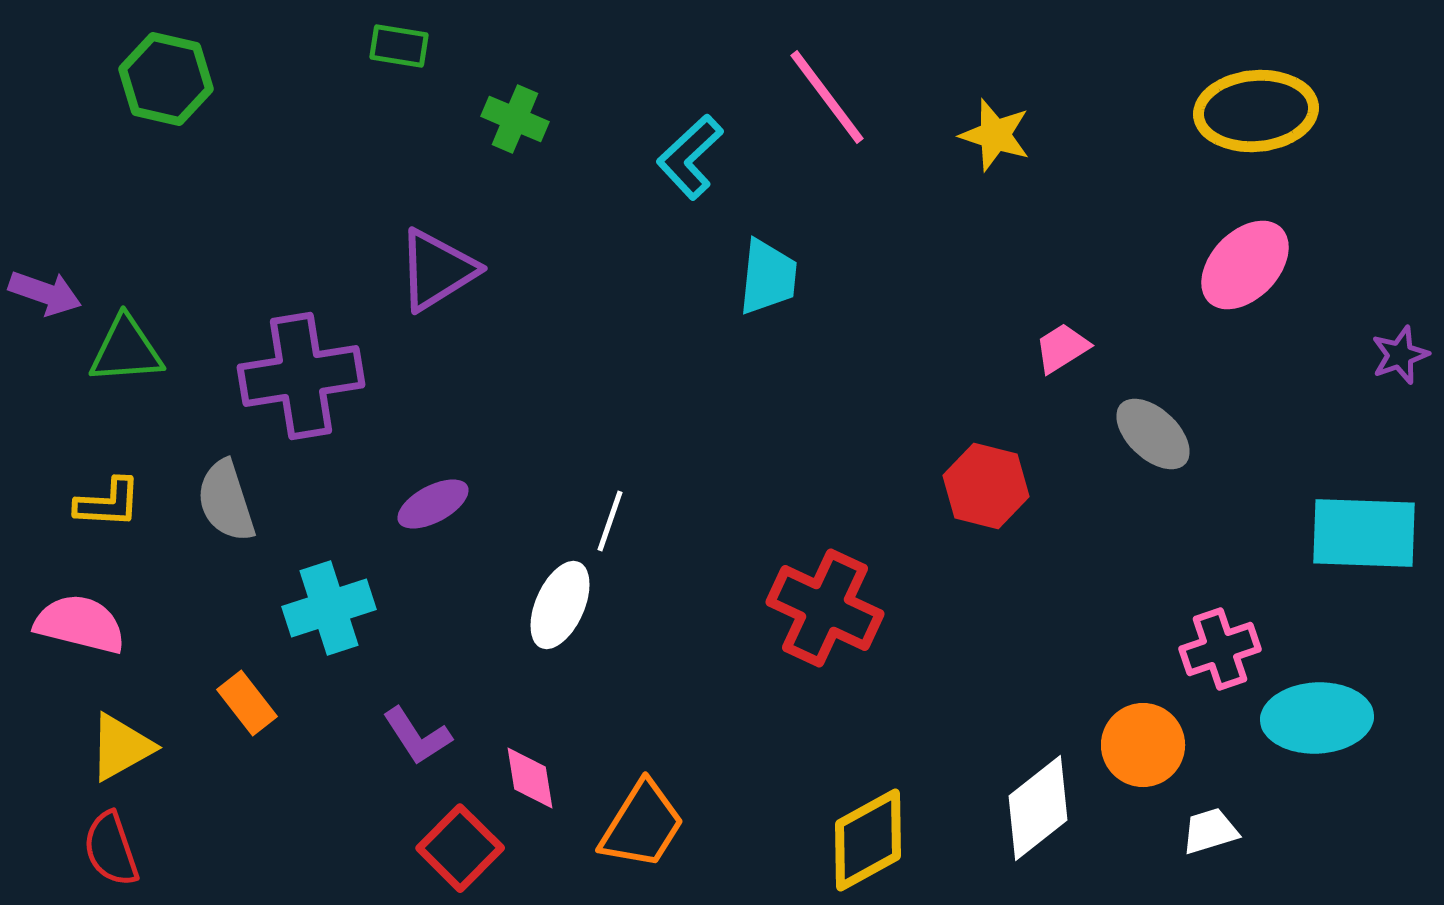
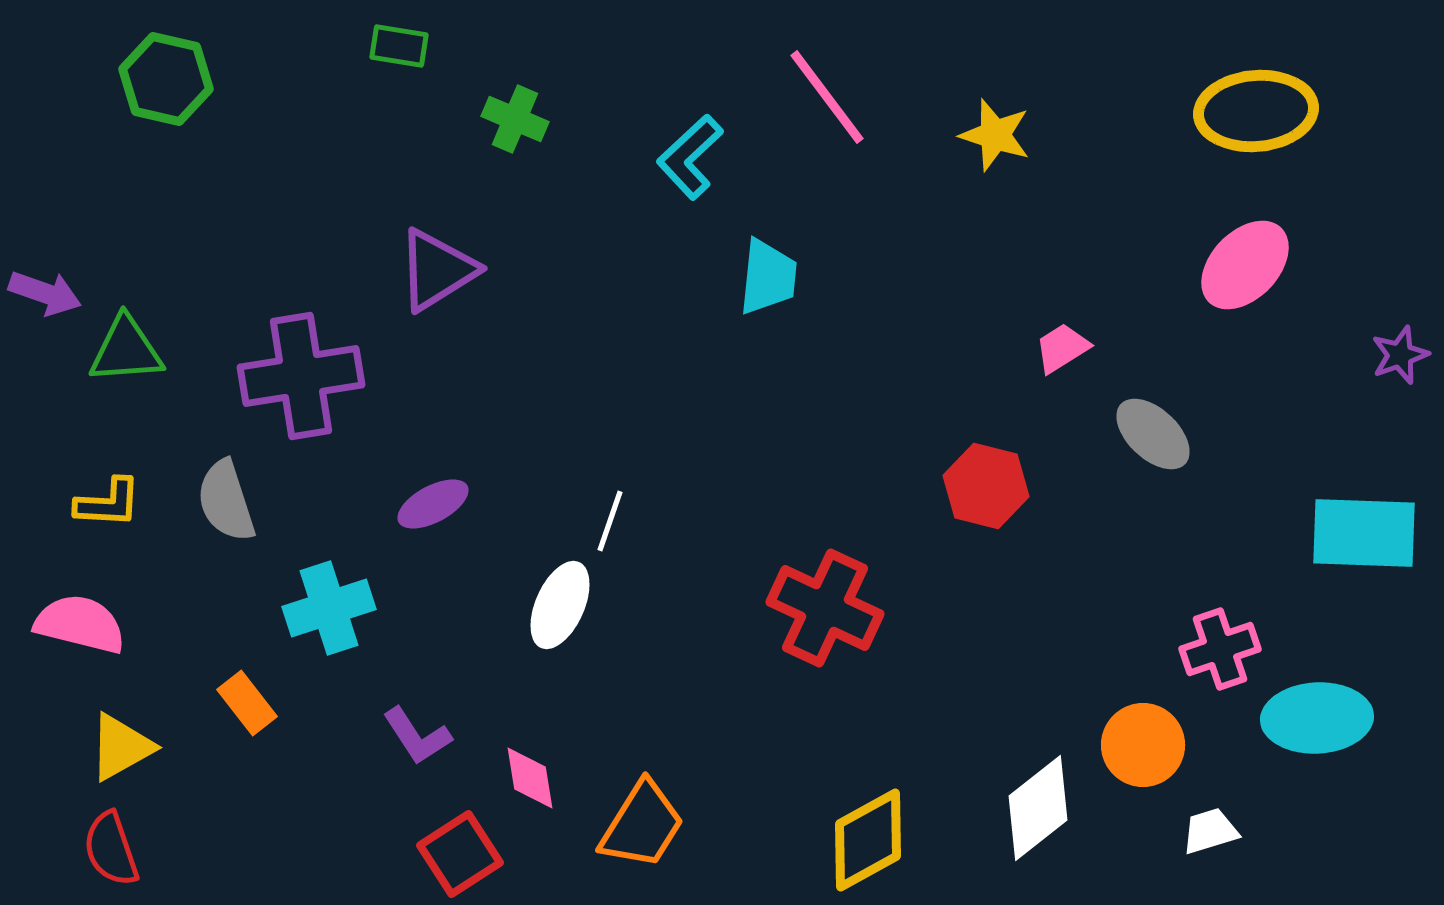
red square: moved 6 px down; rotated 12 degrees clockwise
